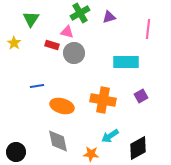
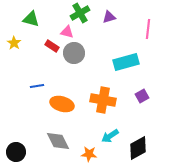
green triangle: rotated 48 degrees counterclockwise
red rectangle: moved 1 px down; rotated 16 degrees clockwise
cyan rectangle: rotated 15 degrees counterclockwise
purple square: moved 1 px right
orange ellipse: moved 2 px up
gray diamond: rotated 15 degrees counterclockwise
orange star: moved 2 px left
